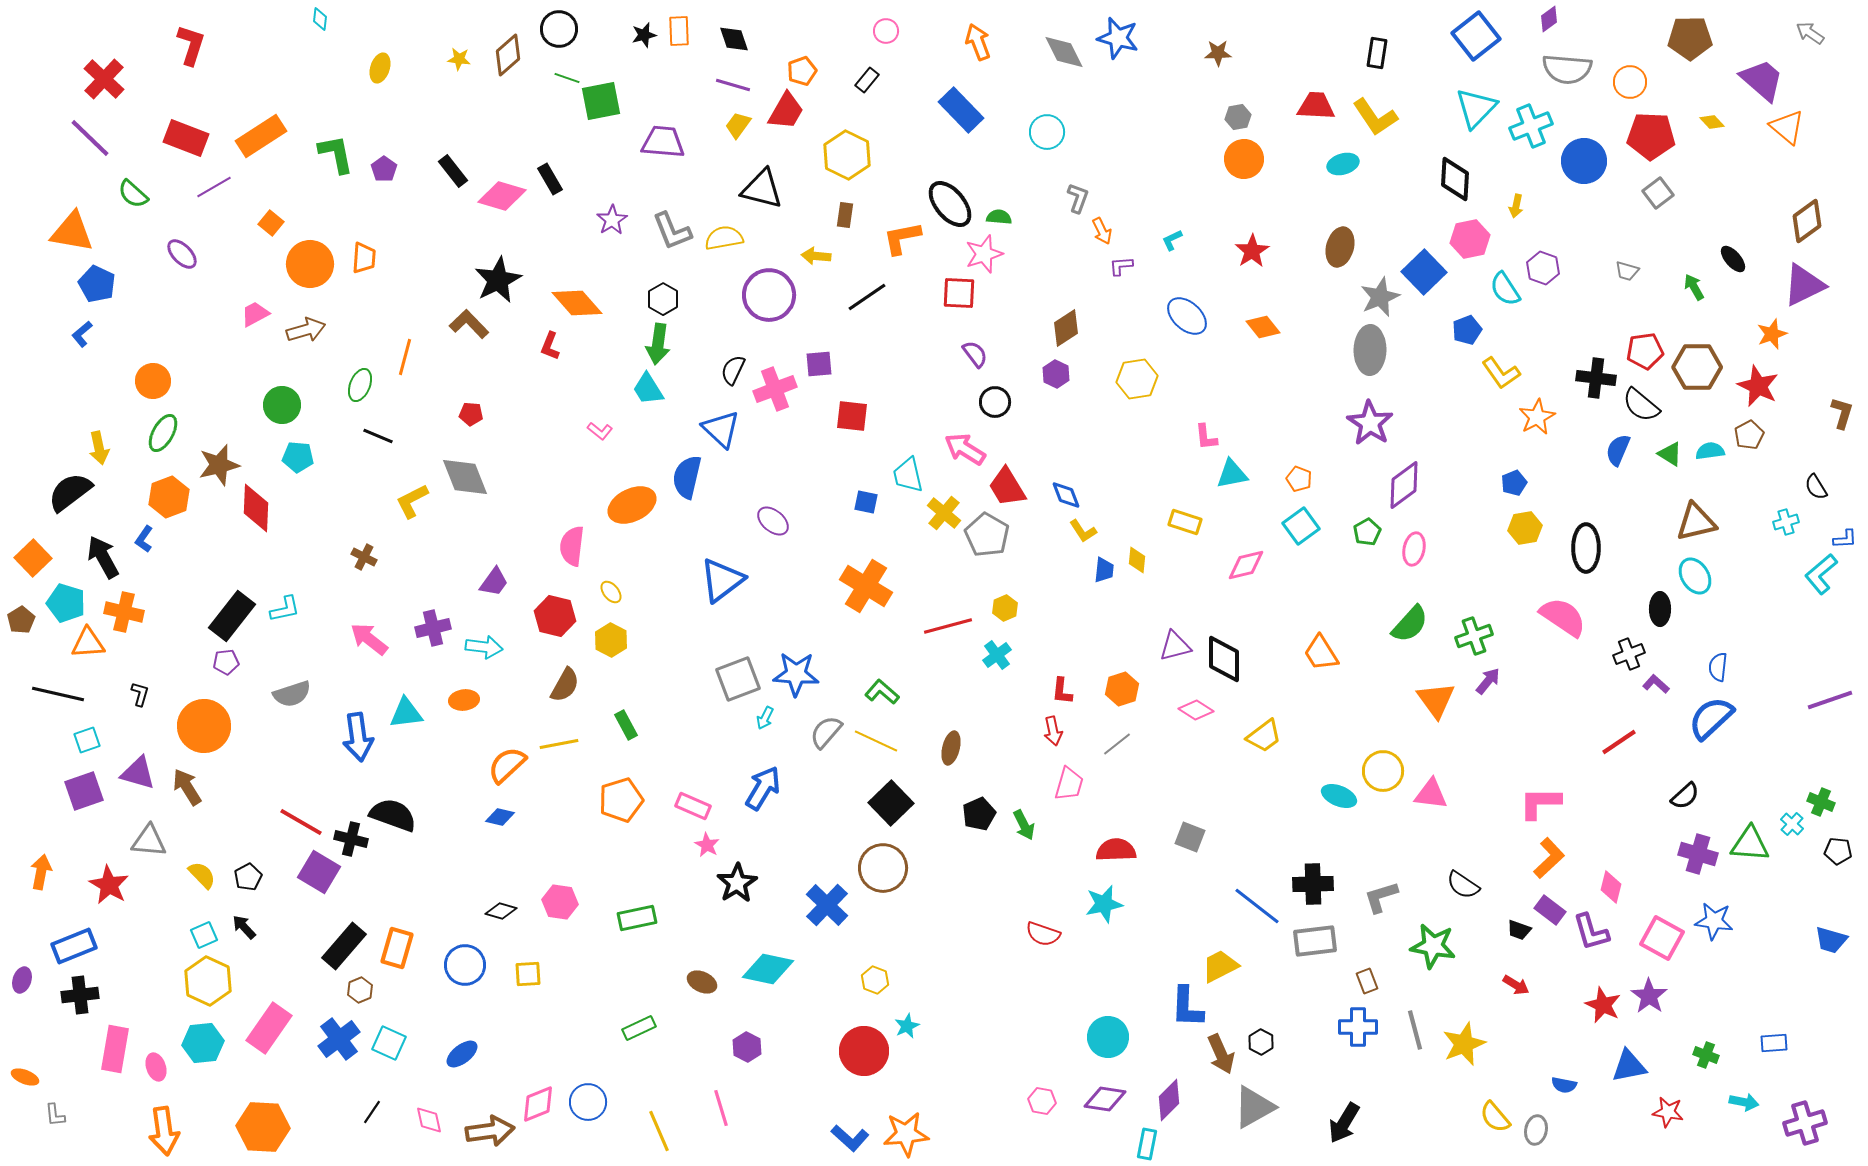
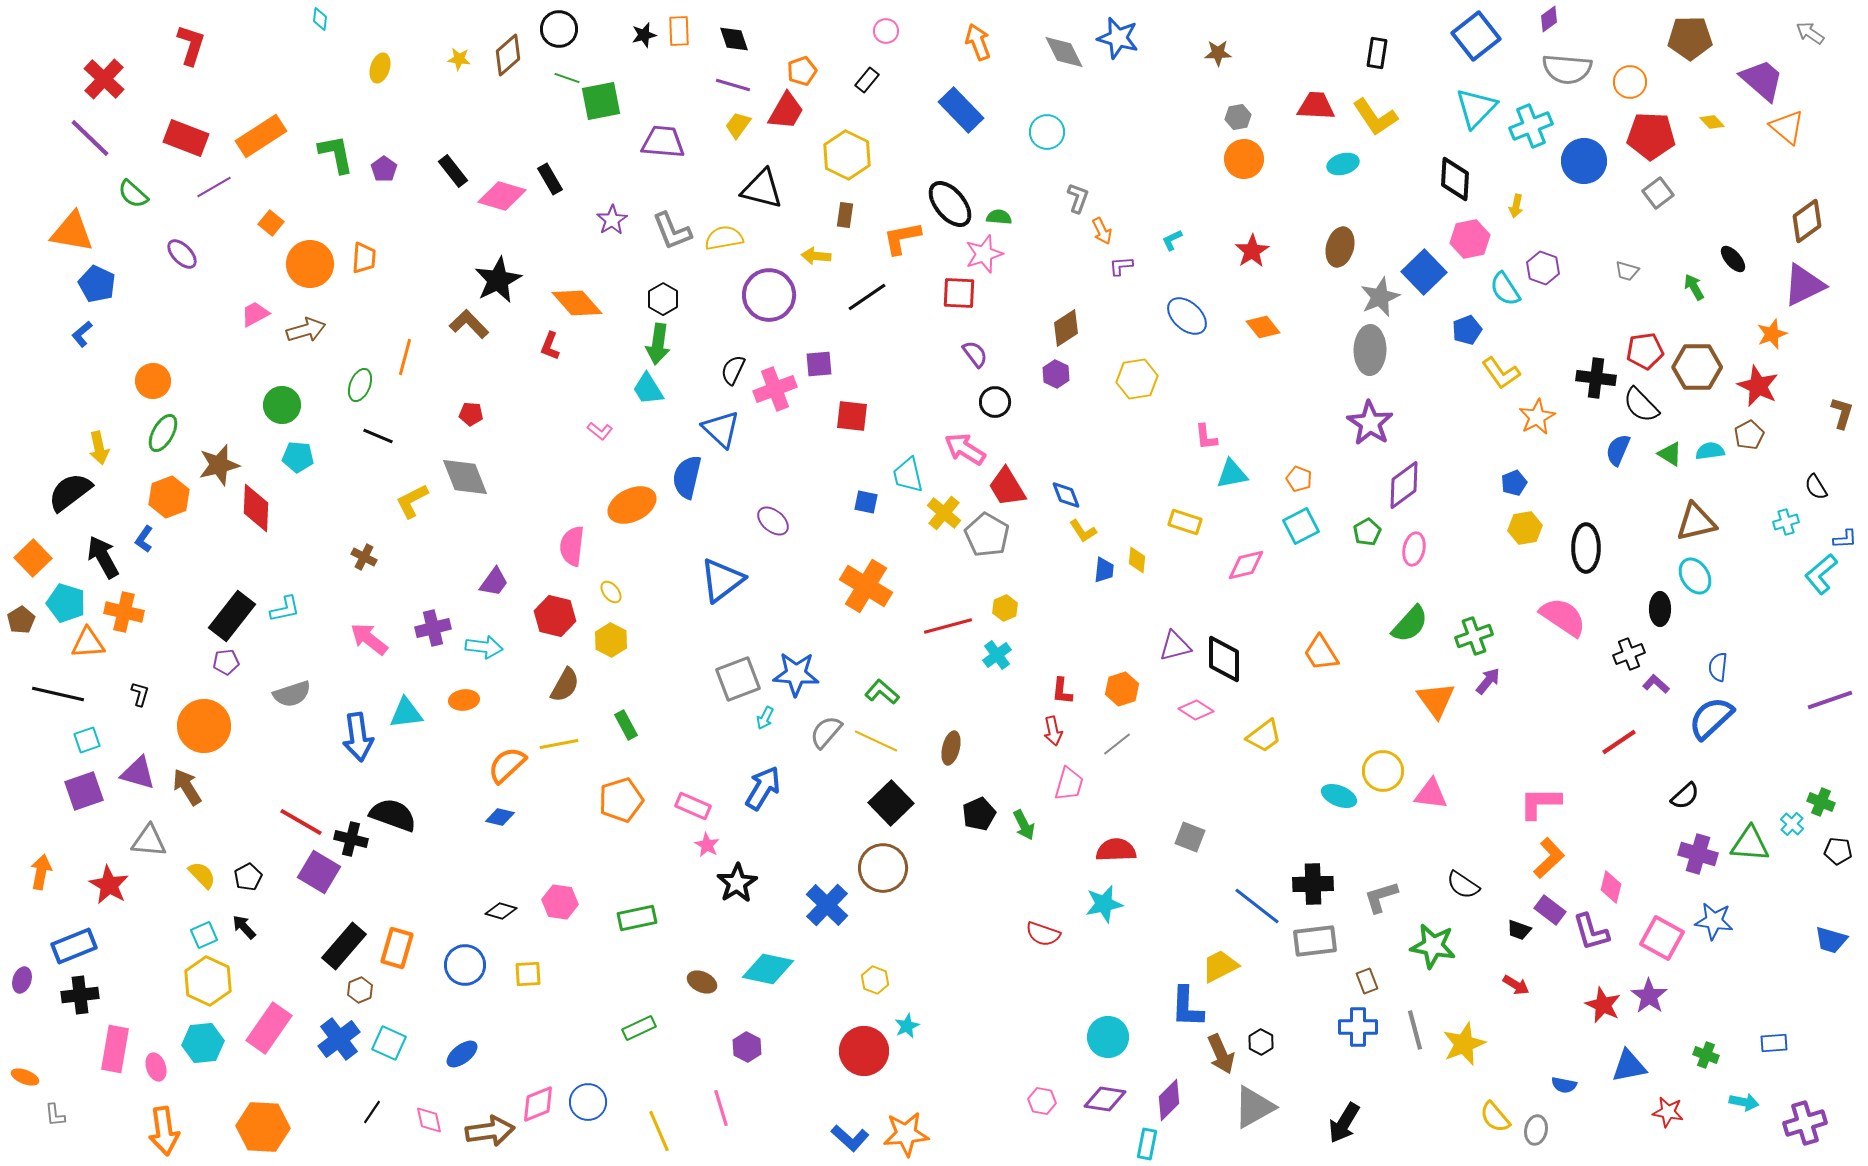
black semicircle at (1641, 405): rotated 6 degrees clockwise
cyan square at (1301, 526): rotated 9 degrees clockwise
